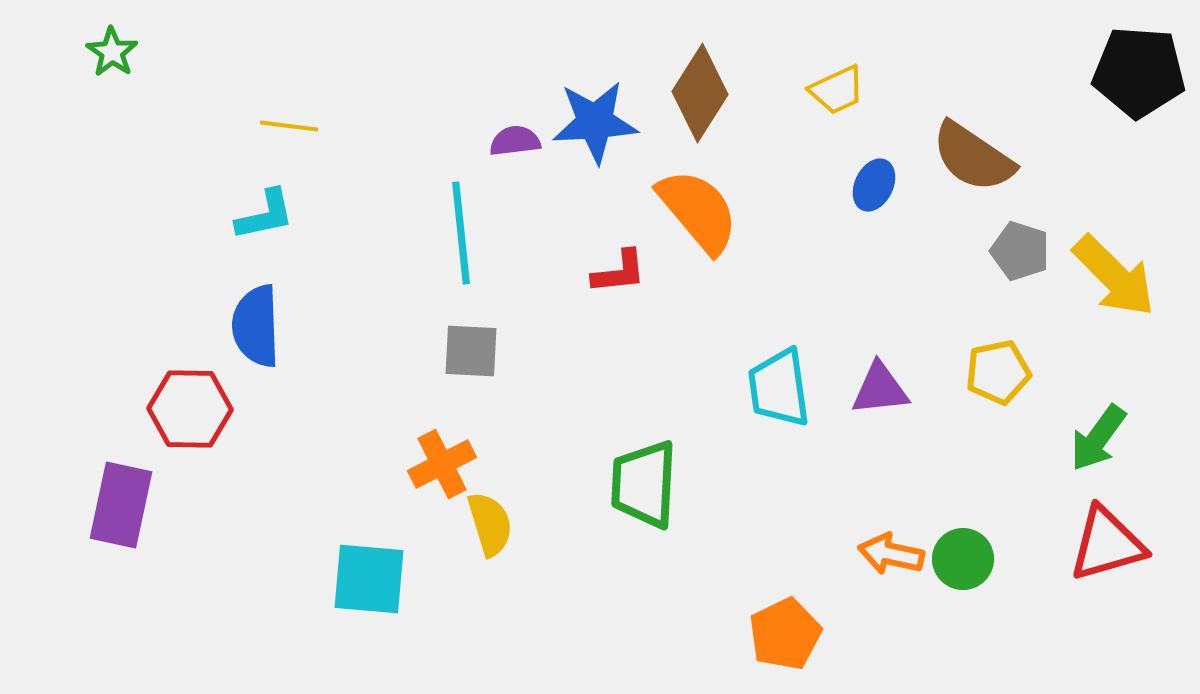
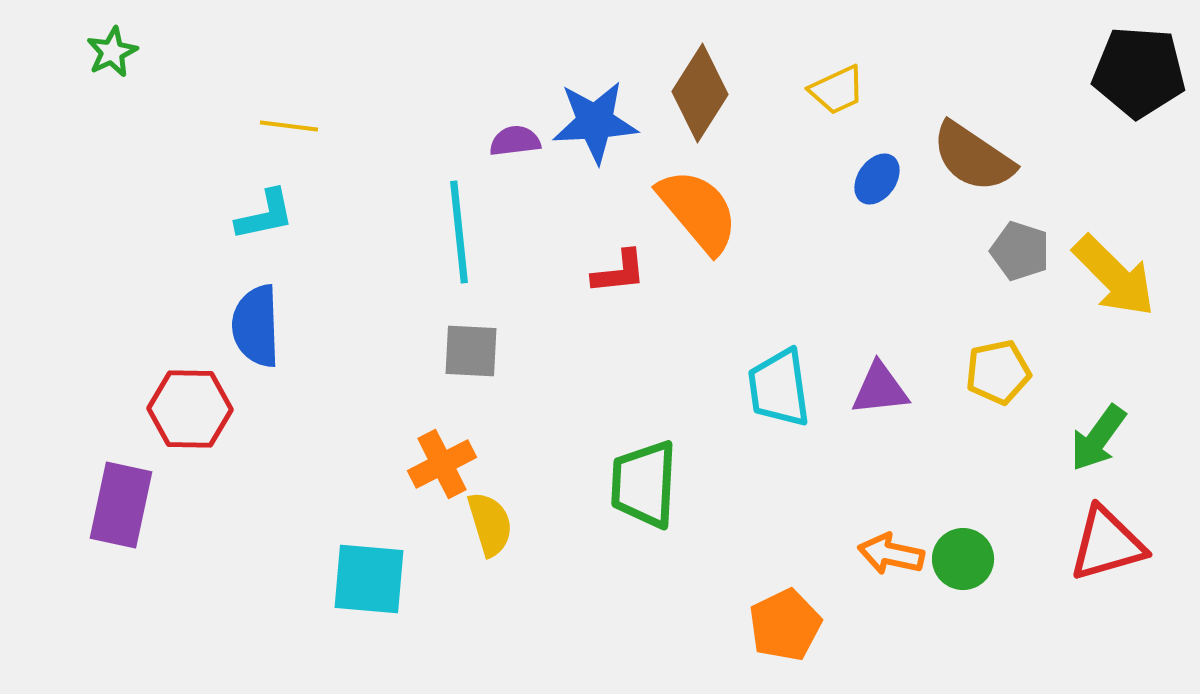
green star: rotated 12 degrees clockwise
blue ellipse: moved 3 px right, 6 px up; rotated 9 degrees clockwise
cyan line: moved 2 px left, 1 px up
orange pentagon: moved 9 px up
